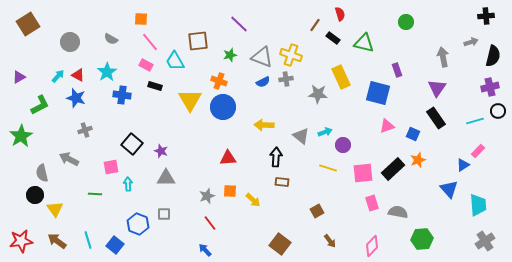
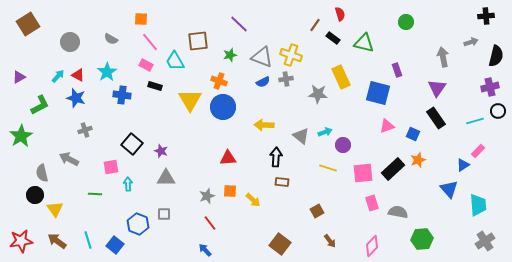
black semicircle at (493, 56): moved 3 px right
